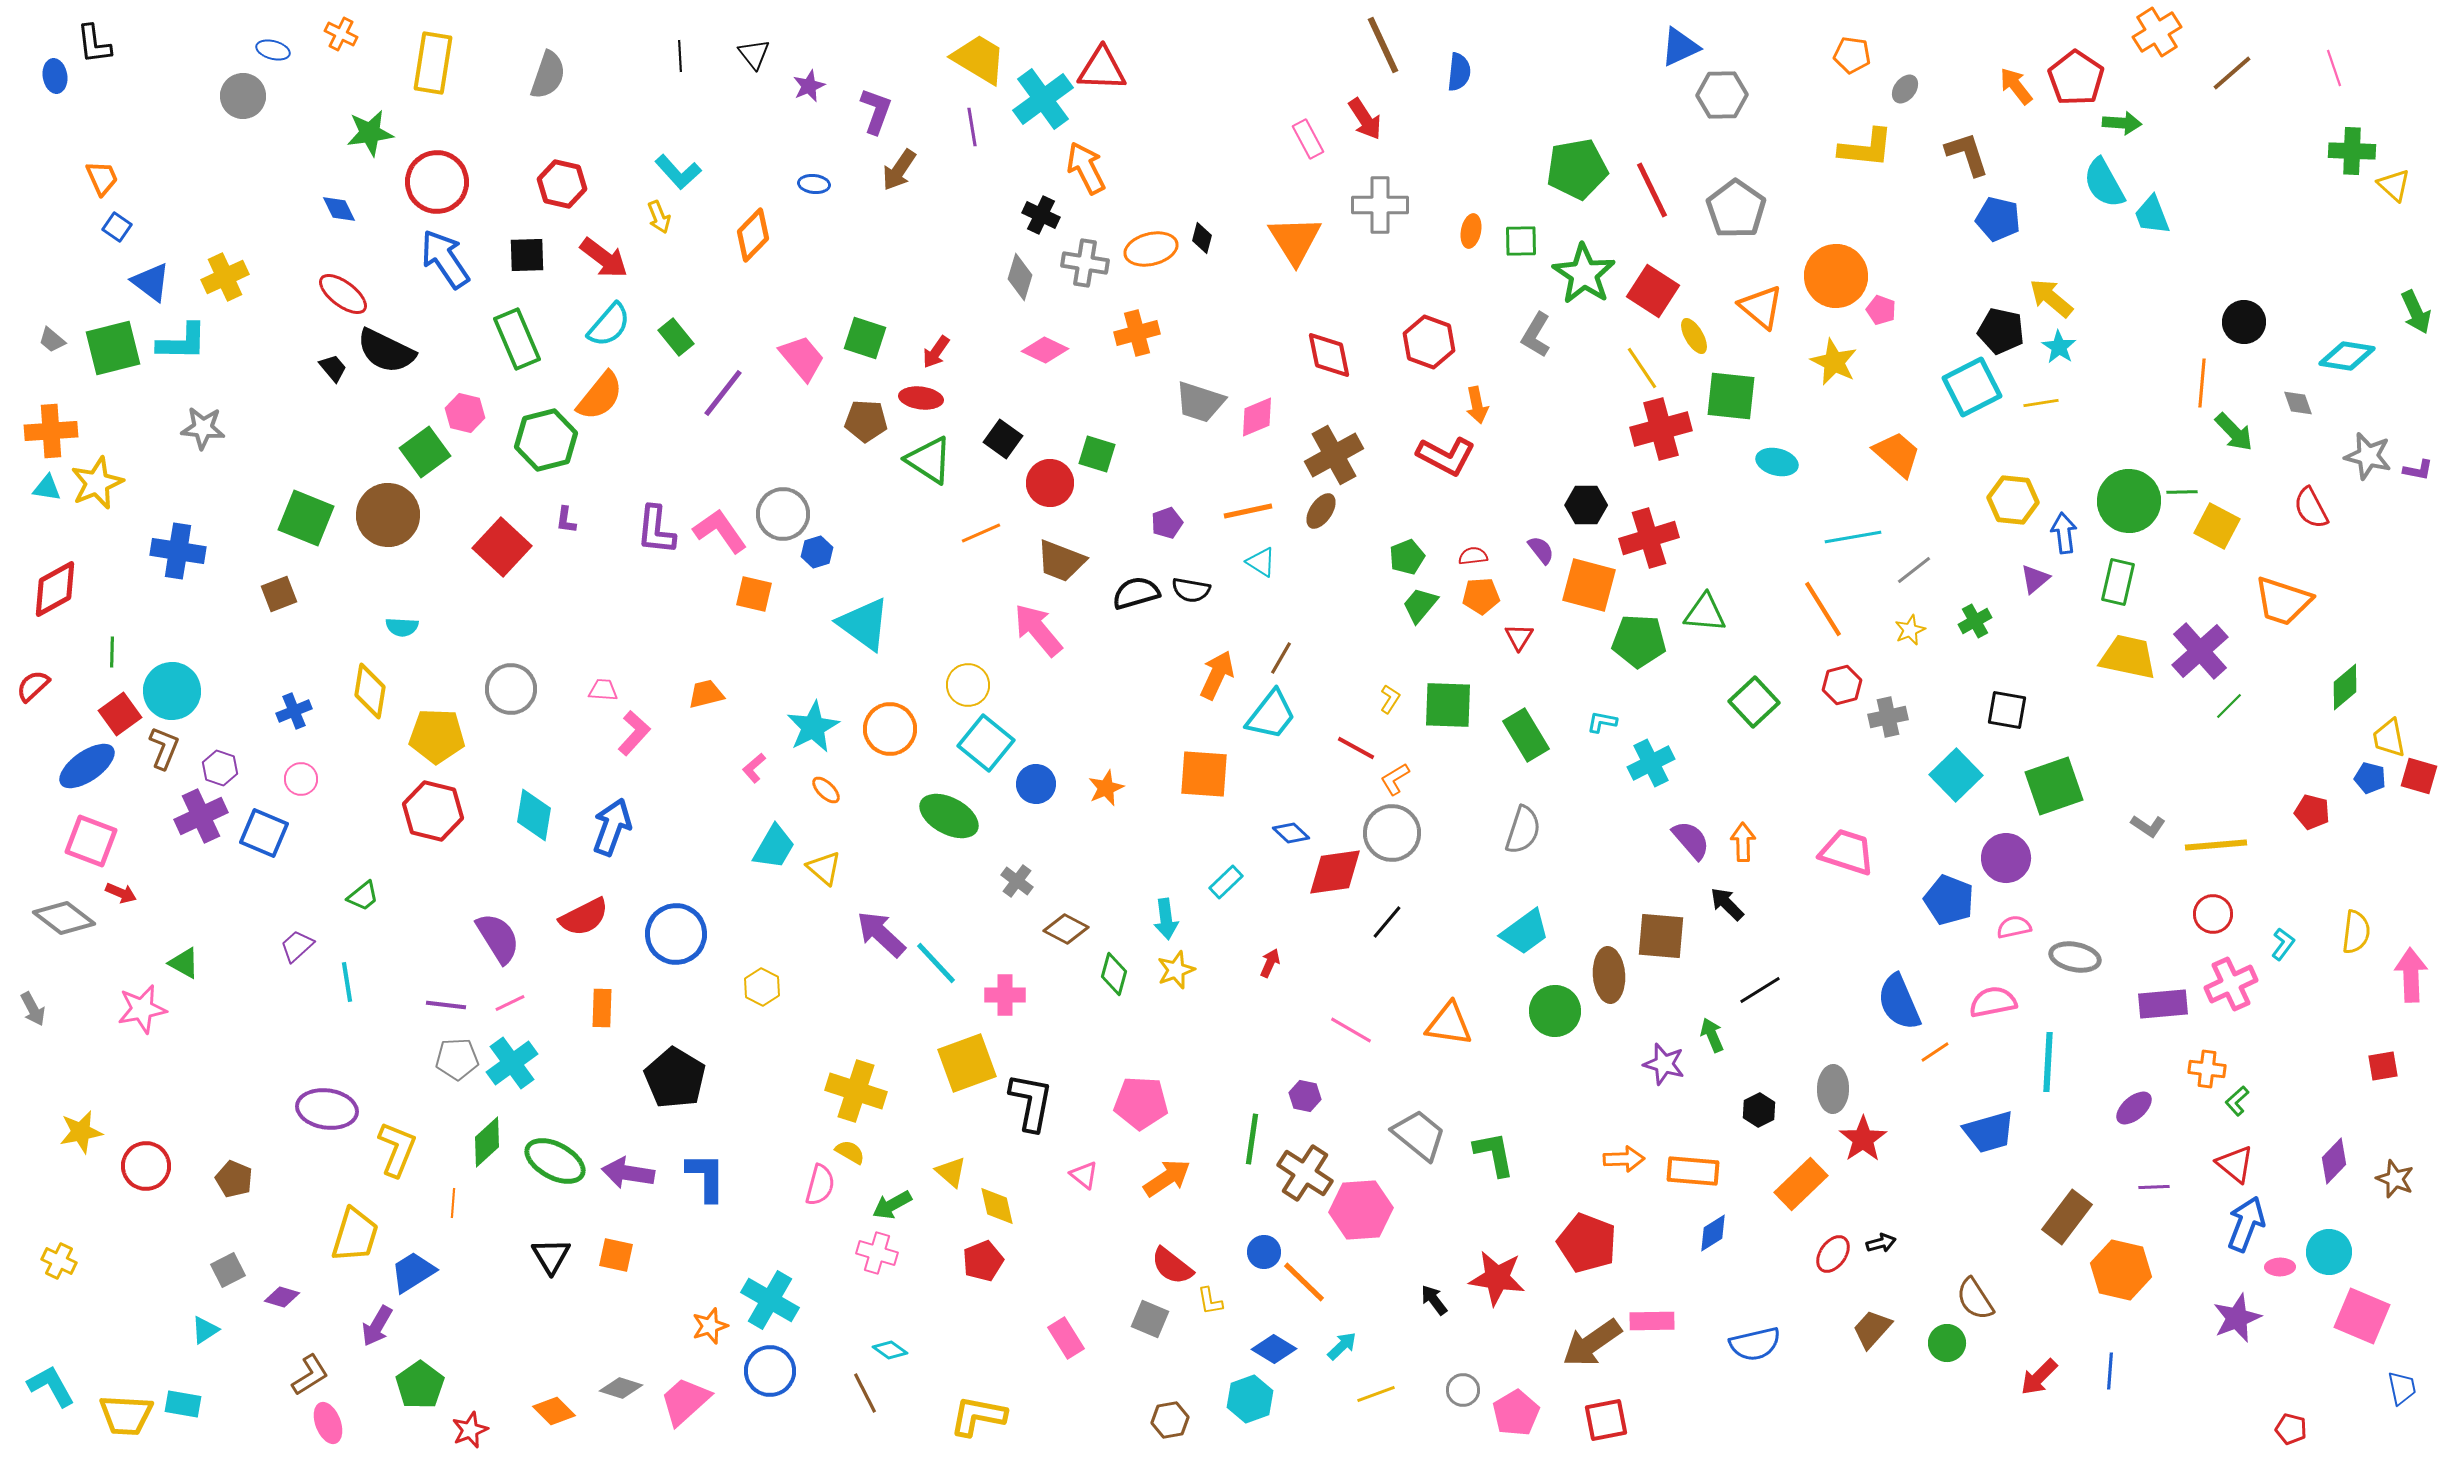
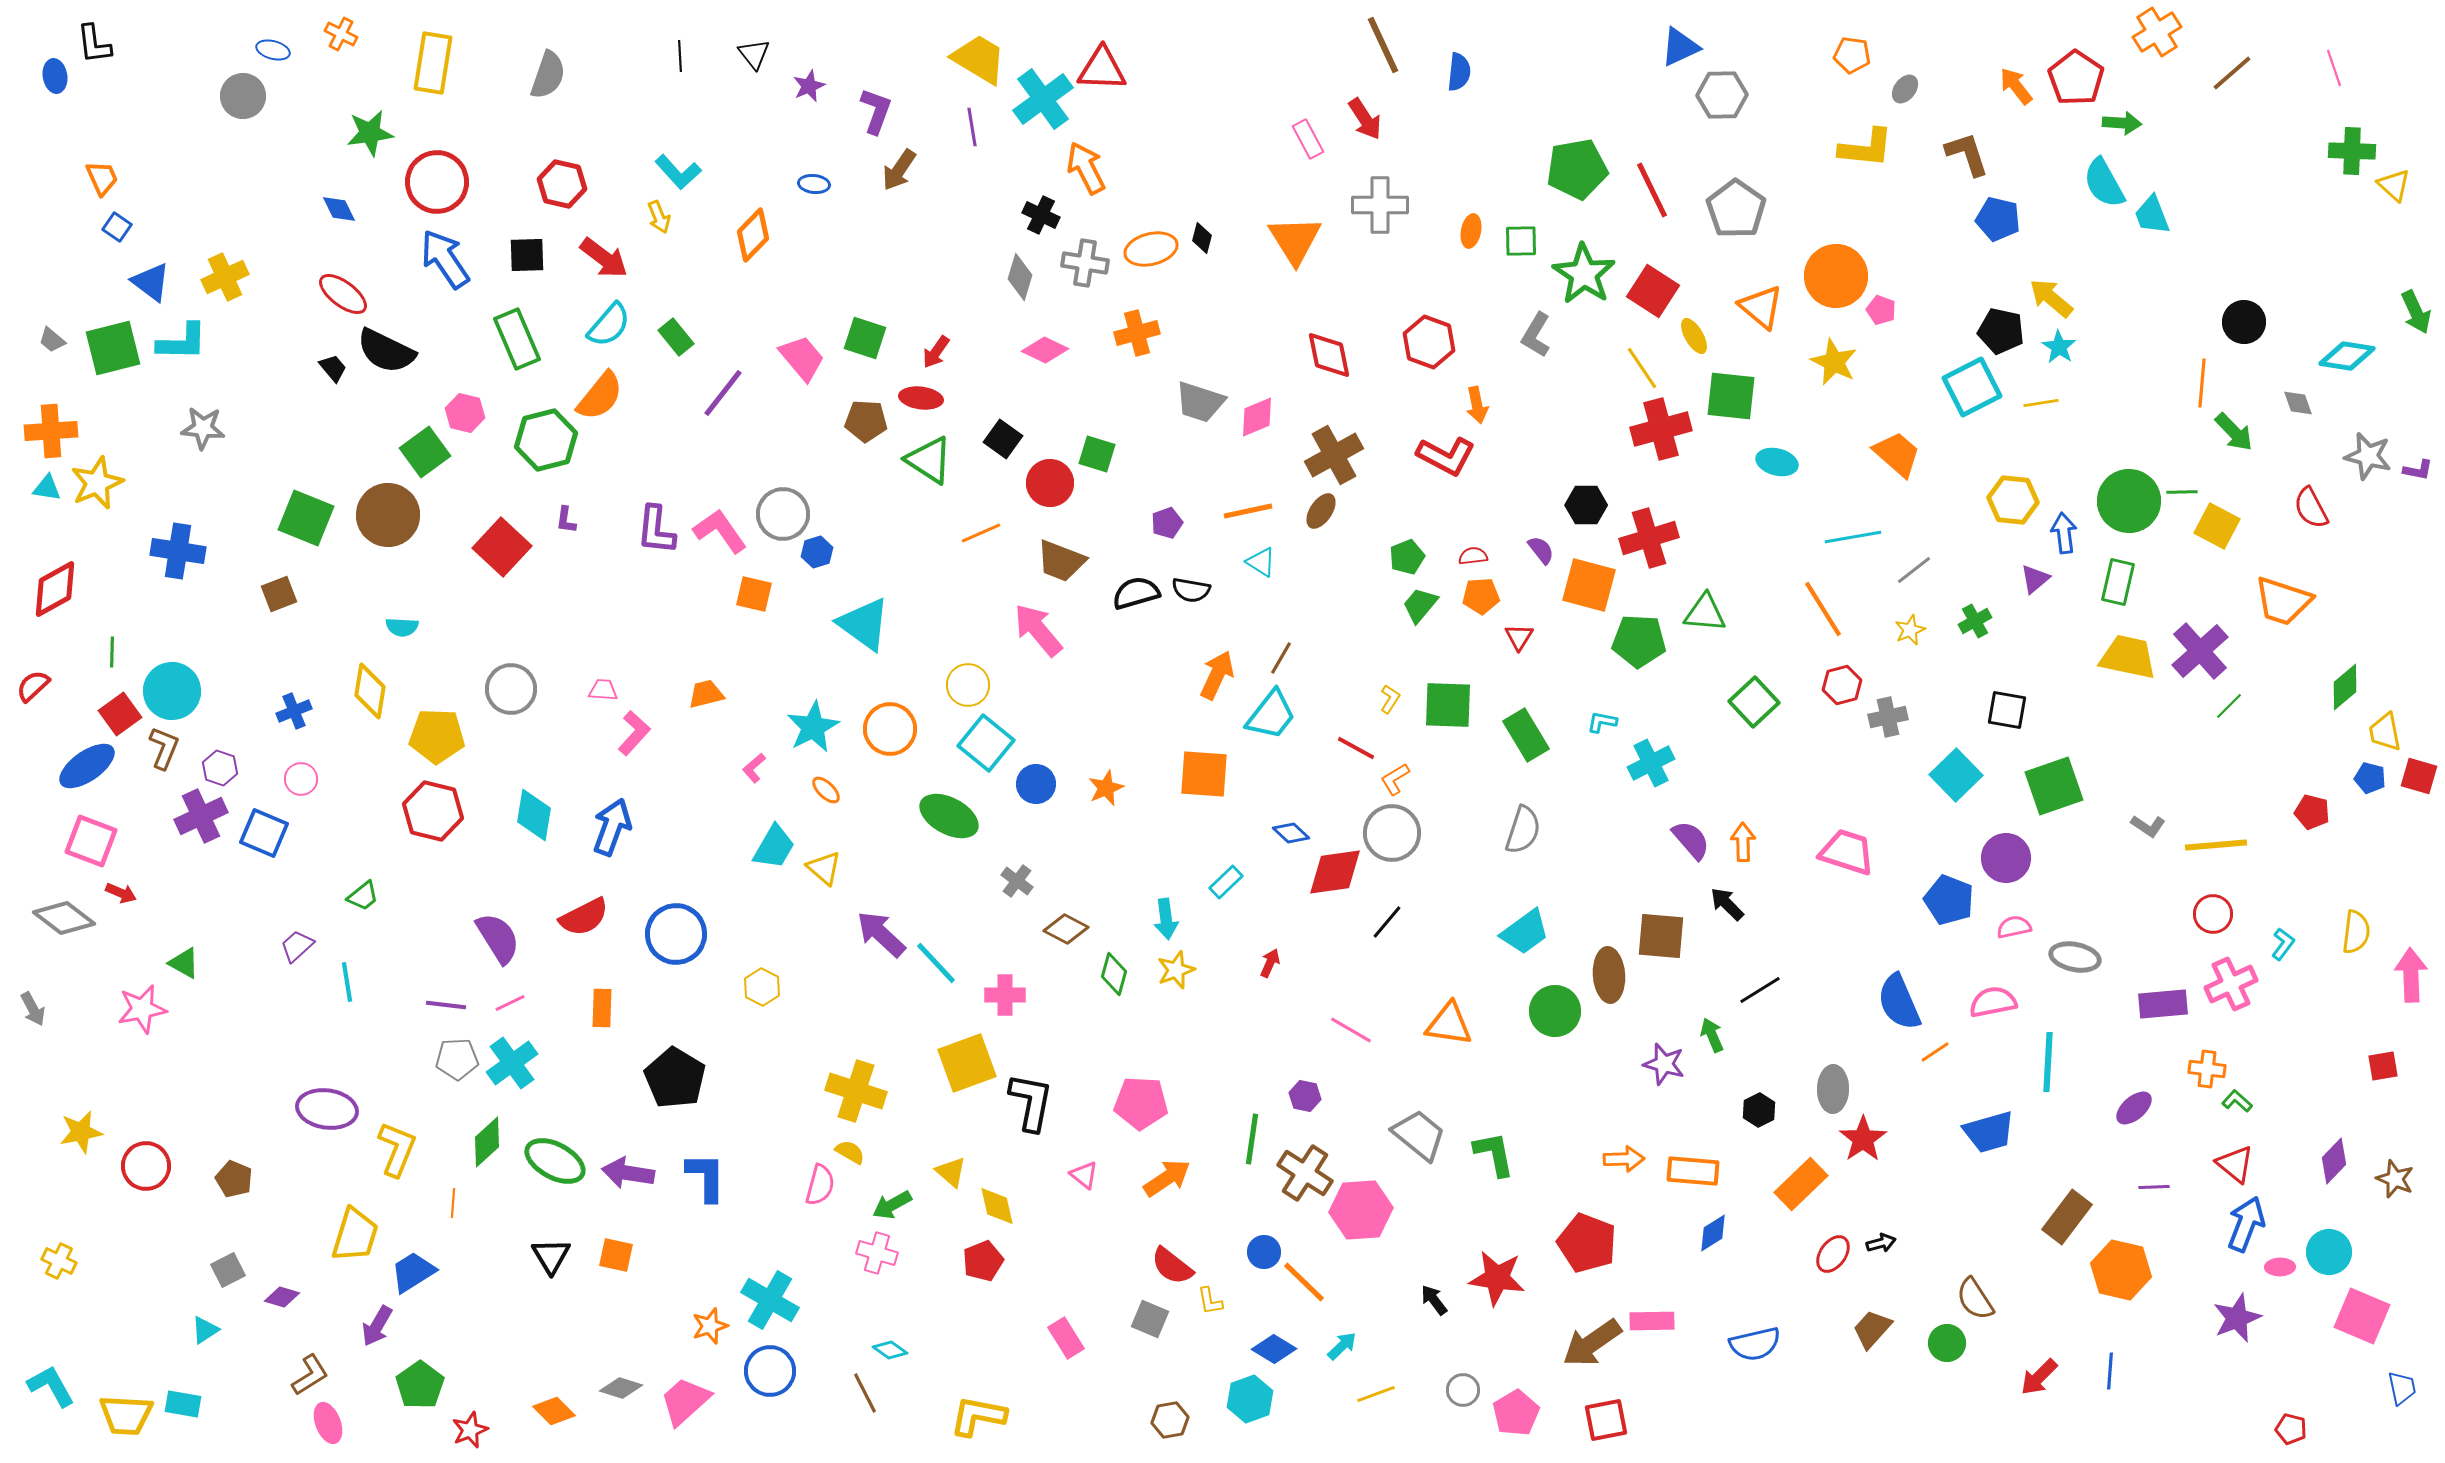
yellow trapezoid at (2389, 738): moved 4 px left, 6 px up
green L-shape at (2237, 1101): rotated 84 degrees clockwise
